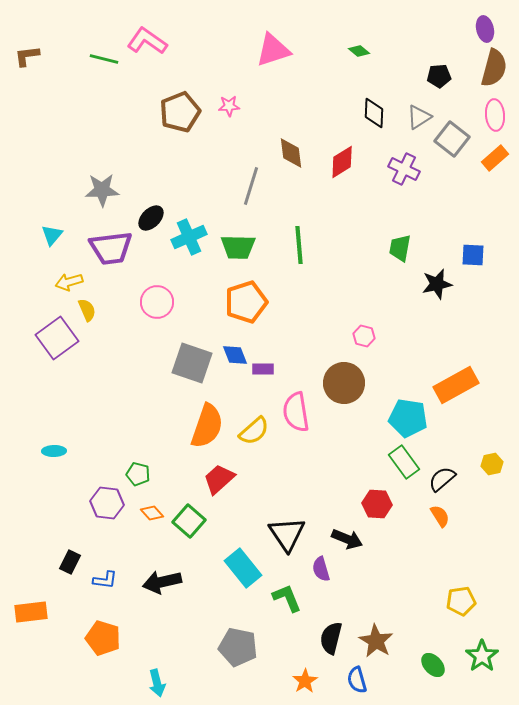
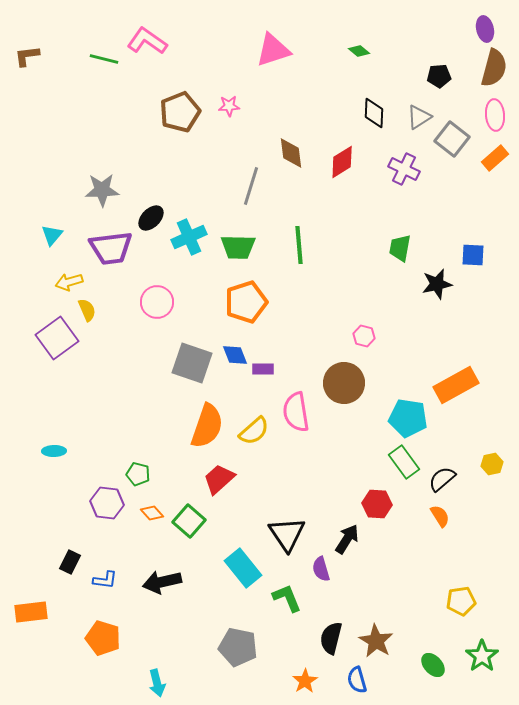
black arrow at (347, 539): rotated 80 degrees counterclockwise
